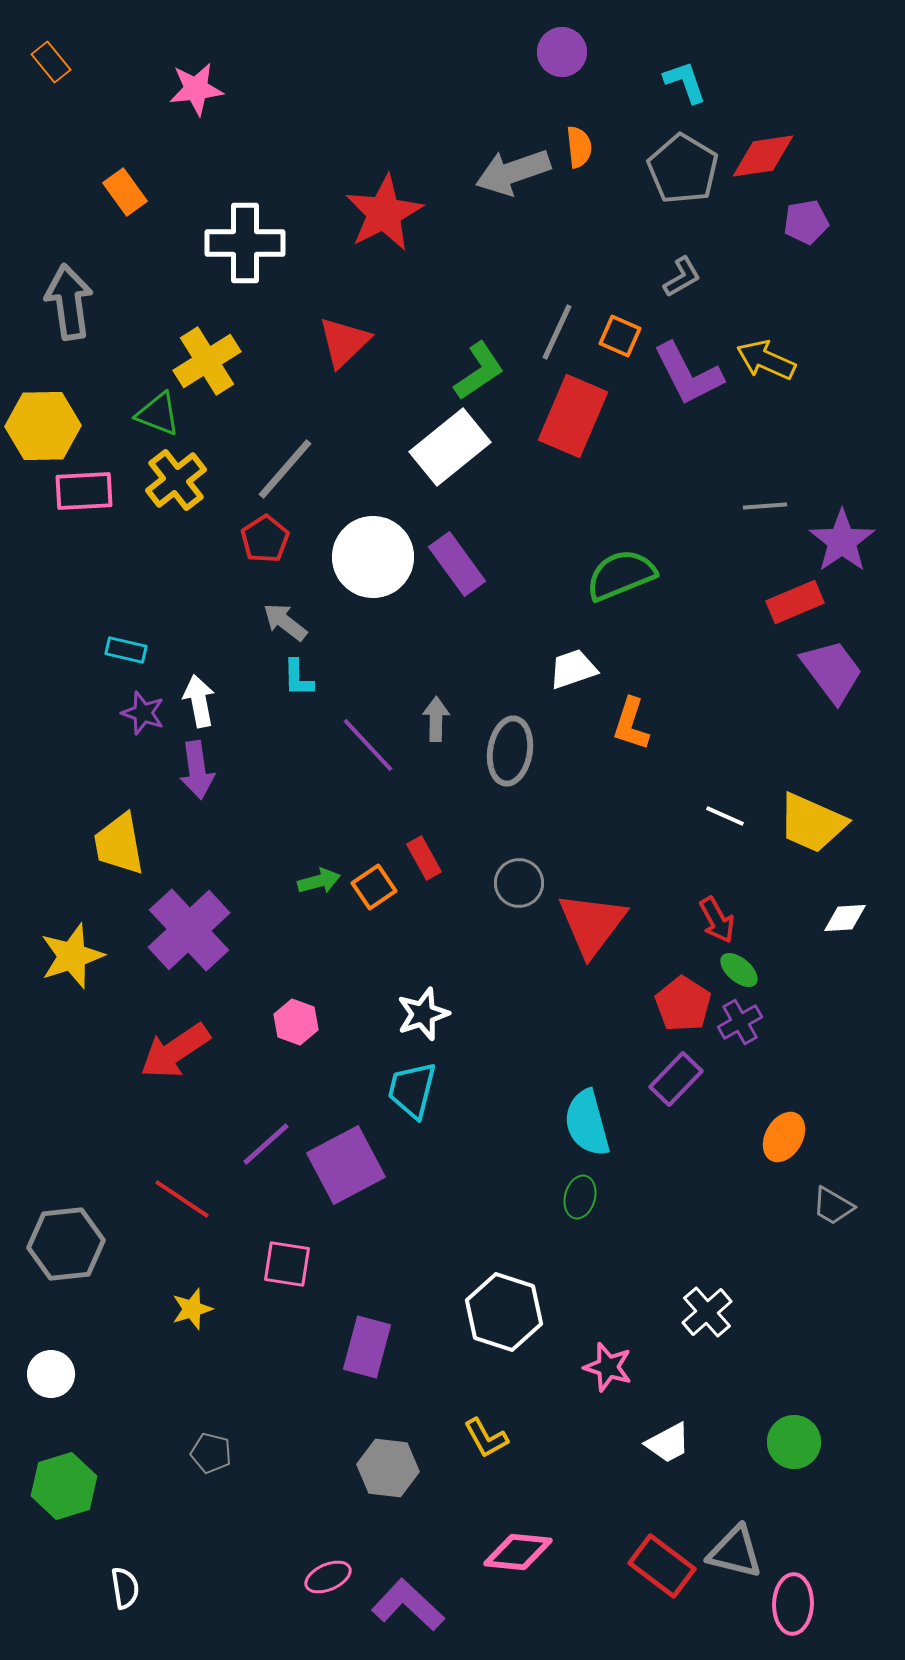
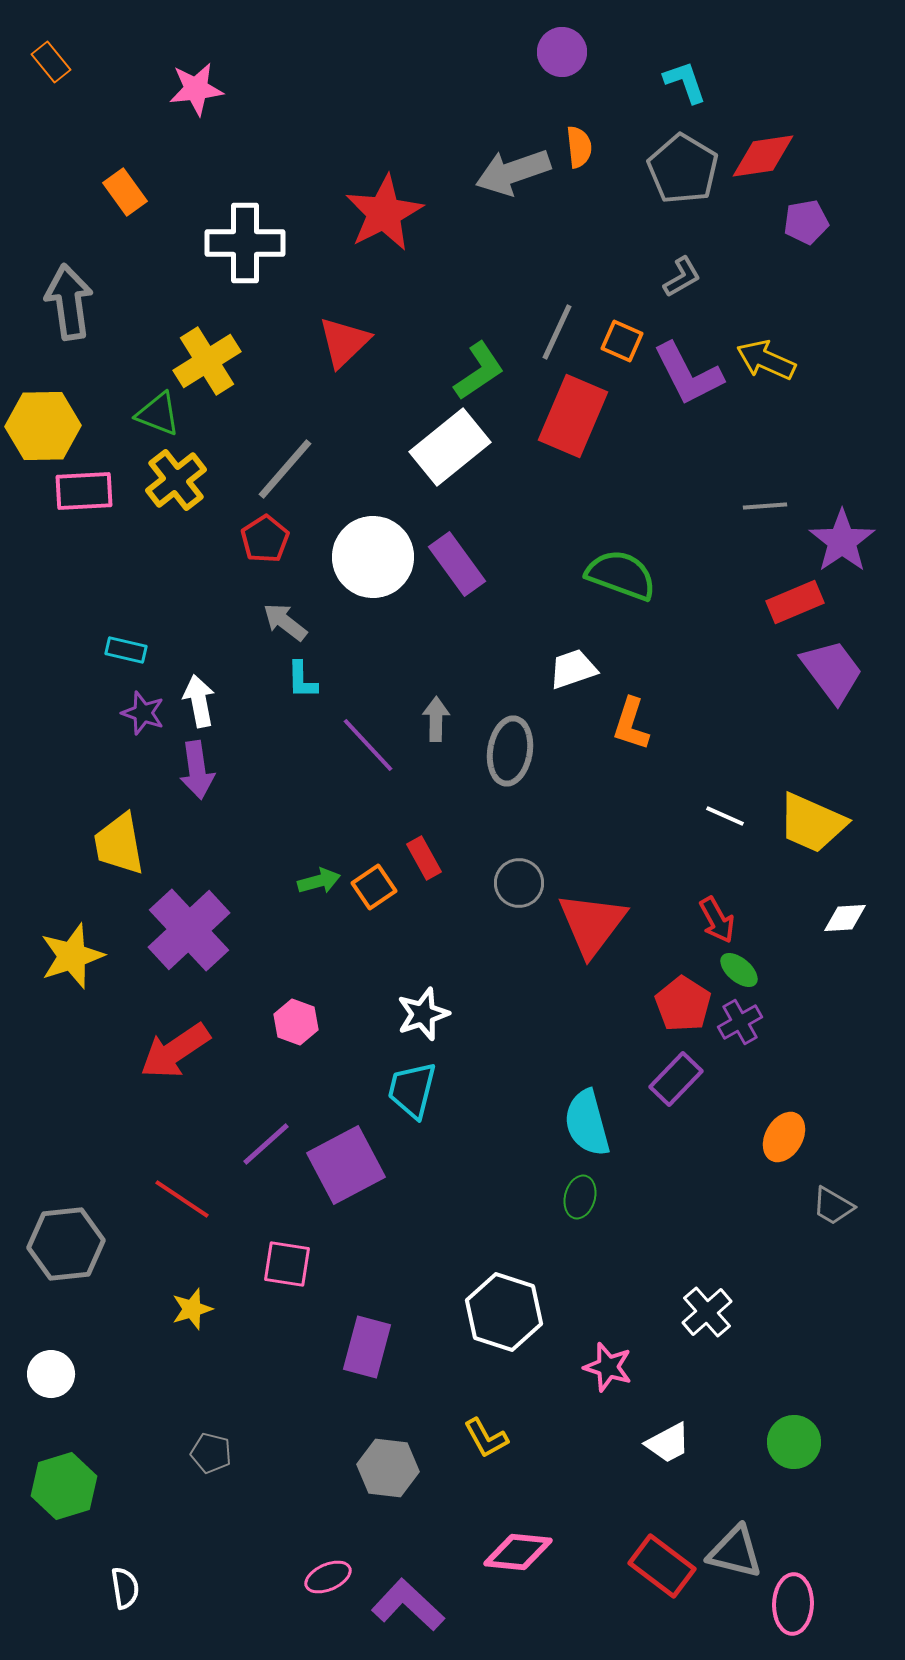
orange square at (620, 336): moved 2 px right, 5 px down
green semicircle at (621, 575): rotated 42 degrees clockwise
cyan L-shape at (298, 678): moved 4 px right, 2 px down
